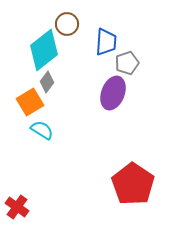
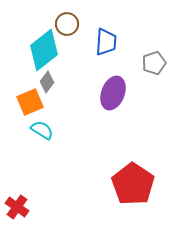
gray pentagon: moved 27 px right
orange square: rotated 8 degrees clockwise
